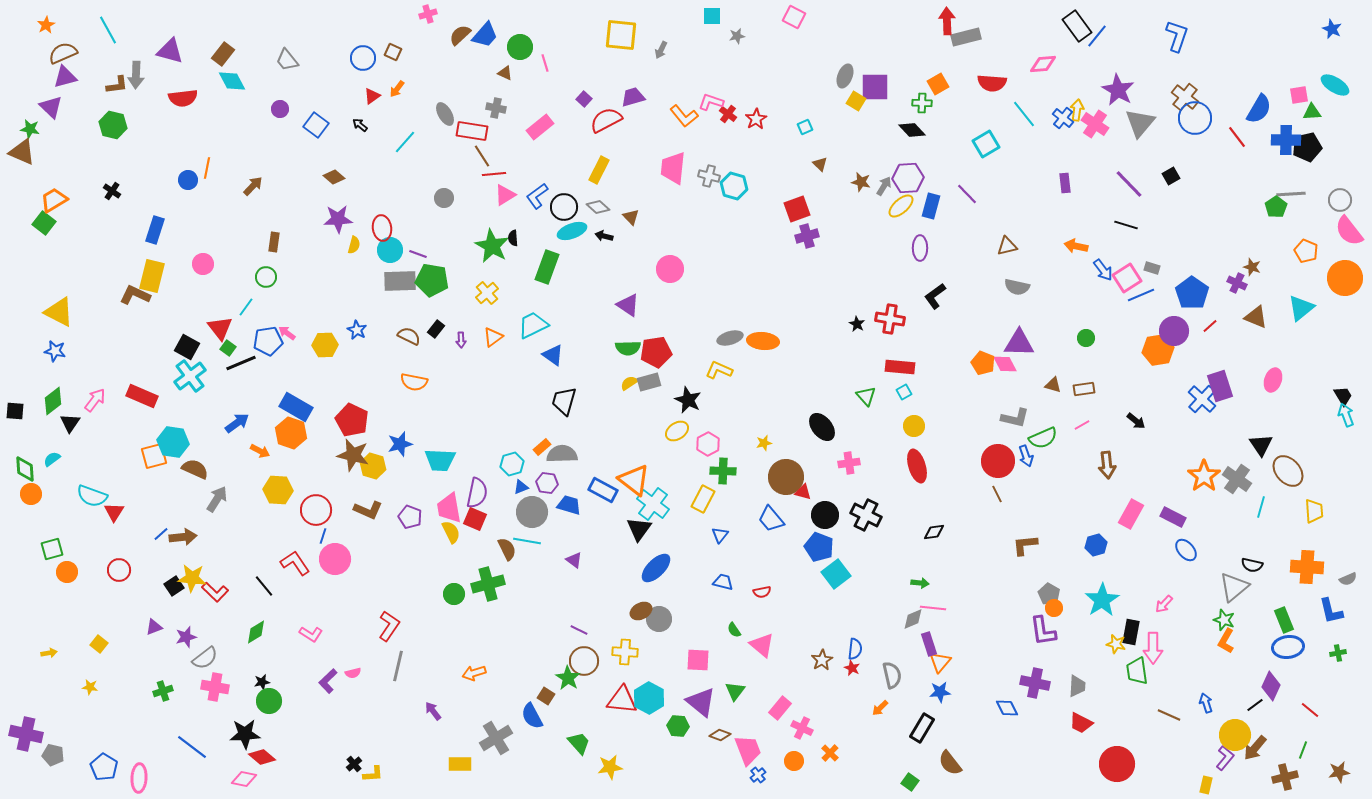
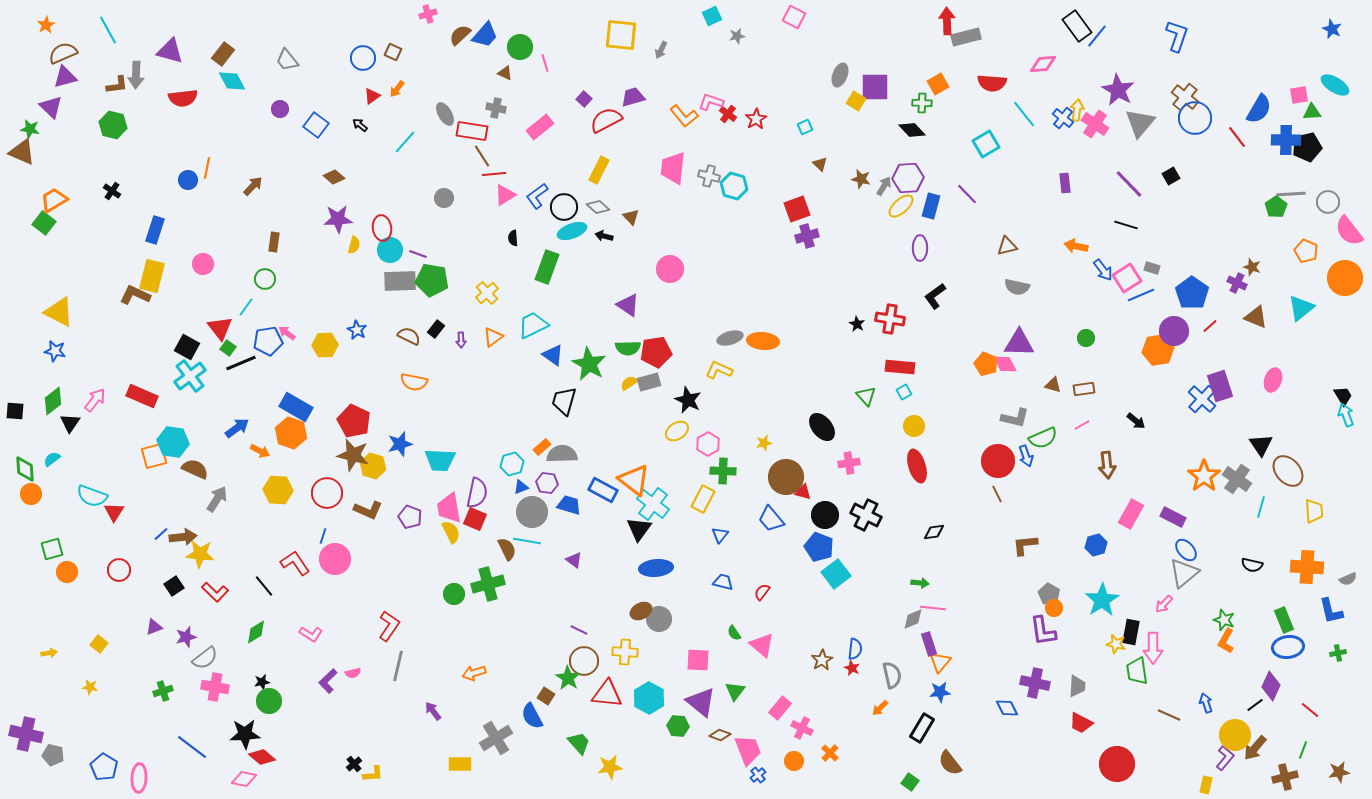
cyan square at (712, 16): rotated 24 degrees counterclockwise
gray ellipse at (845, 76): moved 5 px left, 1 px up
brown star at (861, 182): moved 3 px up
gray circle at (1340, 200): moved 12 px left, 2 px down
green star at (492, 246): moved 97 px right, 118 px down
green circle at (266, 277): moved 1 px left, 2 px down
orange pentagon at (983, 363): moved 3 px right, 1 px down
red pentagon at (352, 420): moved 2 px right, 1 px down
blue arrow at (237, 423): moved 5 px down
red circle at (316, 510): moved 11 px right, 17 px up
blue ellipse at (656, 568): rotated 40 degrees clockwise
yellow star at (192, 578): moved 8 px right, 24 px up
gray triangle at (1234, 587): moved 50 px left, 14 px up
red semicircle at (762, 592): rotated 138 degrees clockwise
green semicircle at (734, 630): moved 3 px down
red triangle at (622, 700): moved 15 px left, 6 px up
